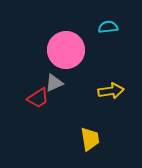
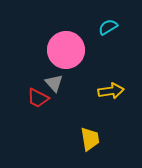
cyan semicircle: rotated 24 degrees counterclockwise
gray triangle: rotated 48 degrees counterclockwise
red trapezoid: rotated 60 degrees clockwise
